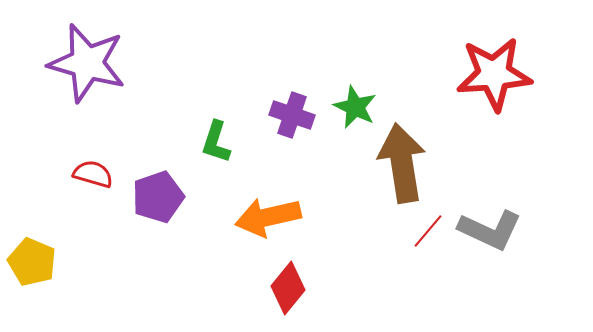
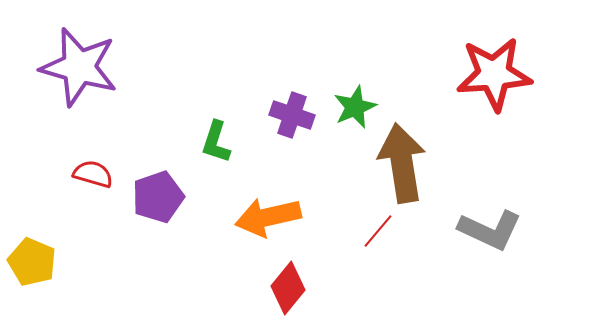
purple star: moved 8 px left, 4 px down
green star: rotated 24 degrees clockwise
red line: moved 50 px left
